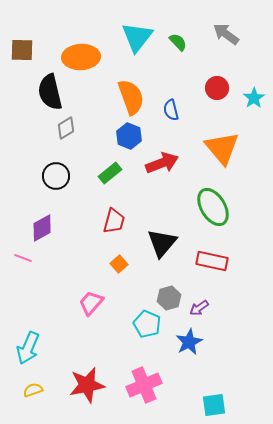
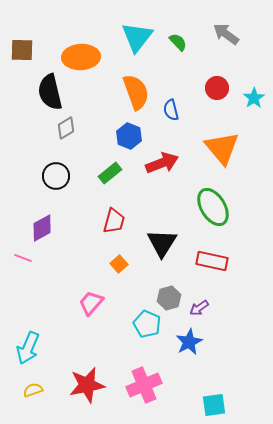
orange semicircle: moved 5 px right, 5 px up
black triangle: rotated 8 degrees counterclockwise
